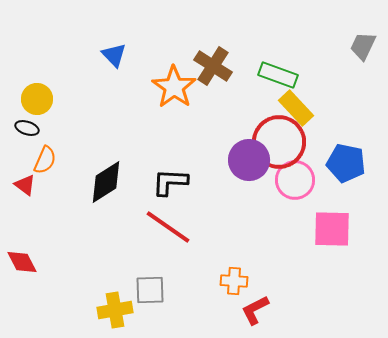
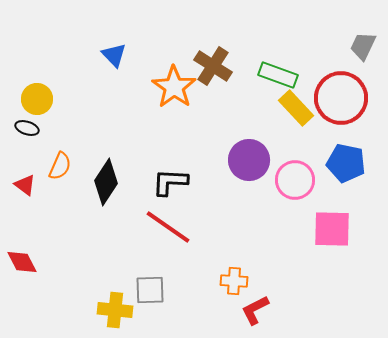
red circle: moved 62 px right, 44 px up
orange semicircle: moved 15 px right, 6 px down
black diamond: rotated 24 degrees counterclockwise
yellow cross: rotated 16 degrees clockwise
